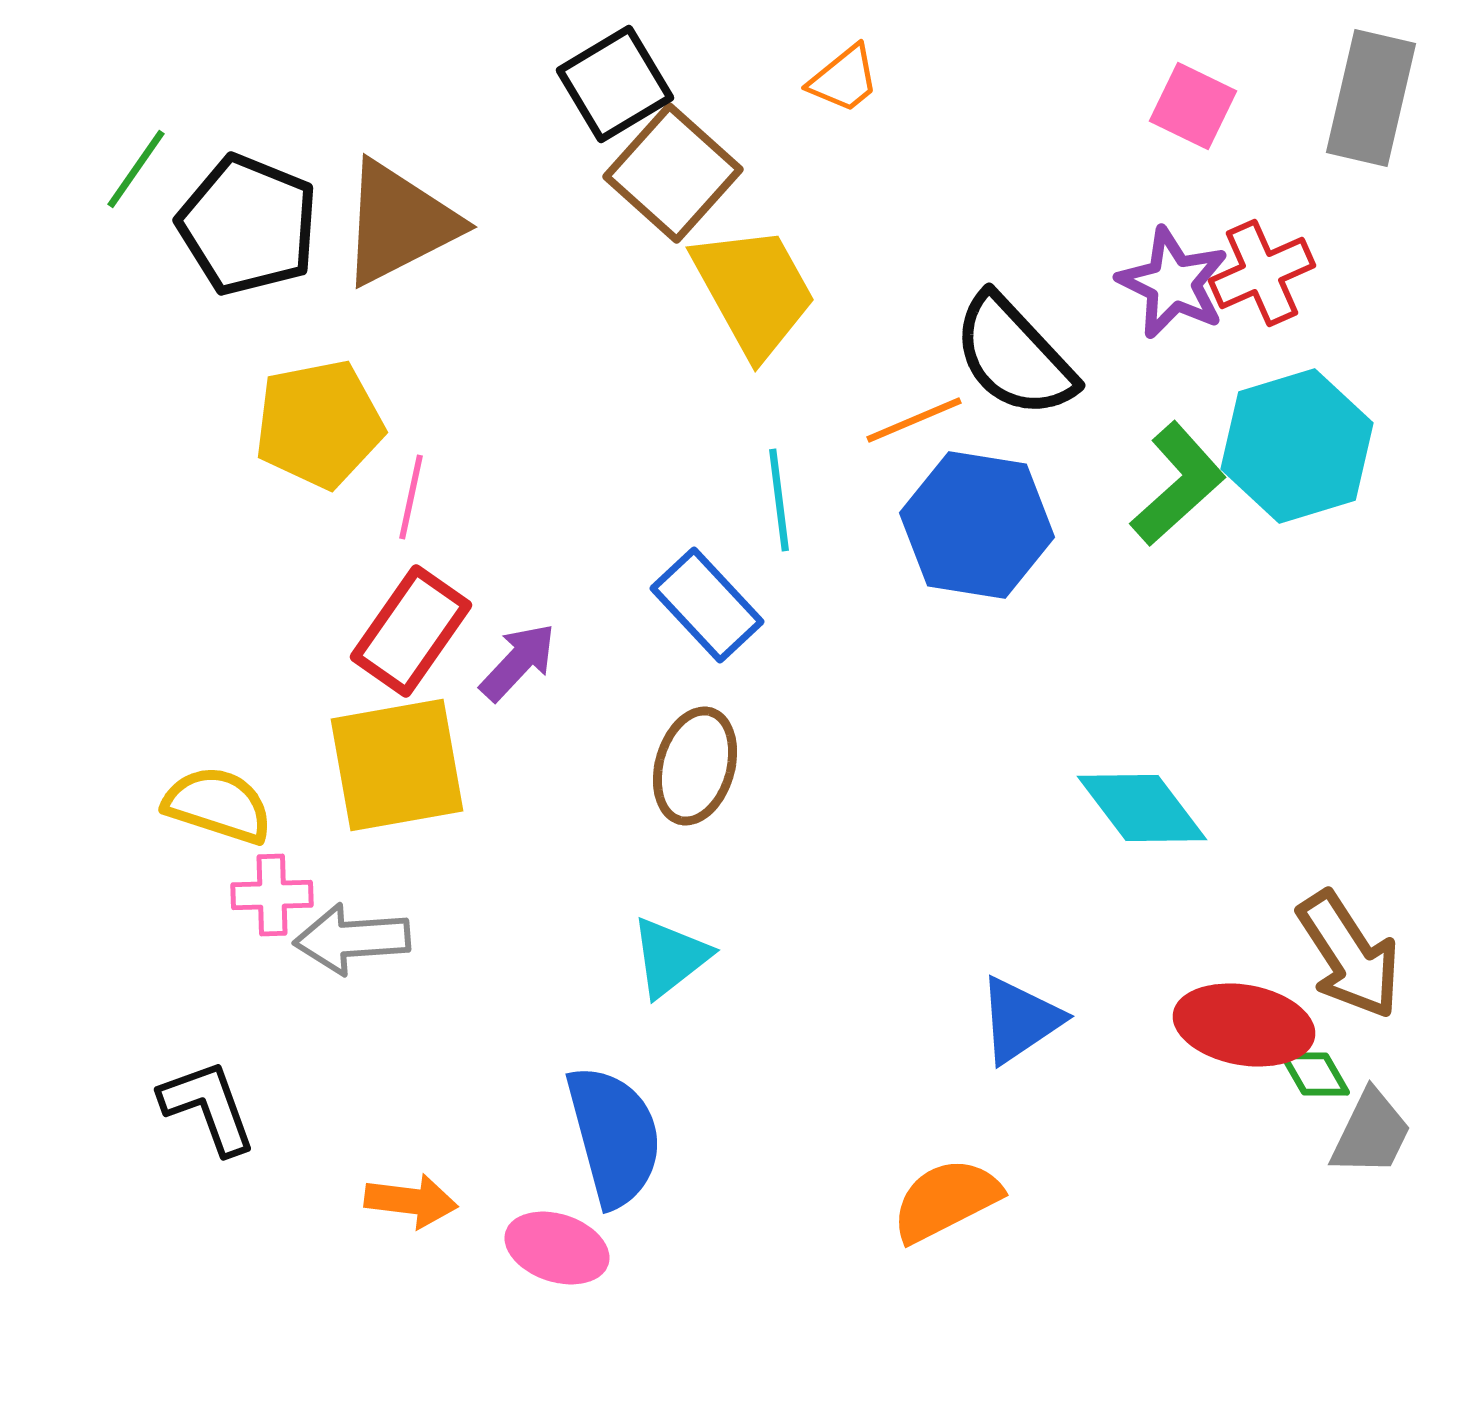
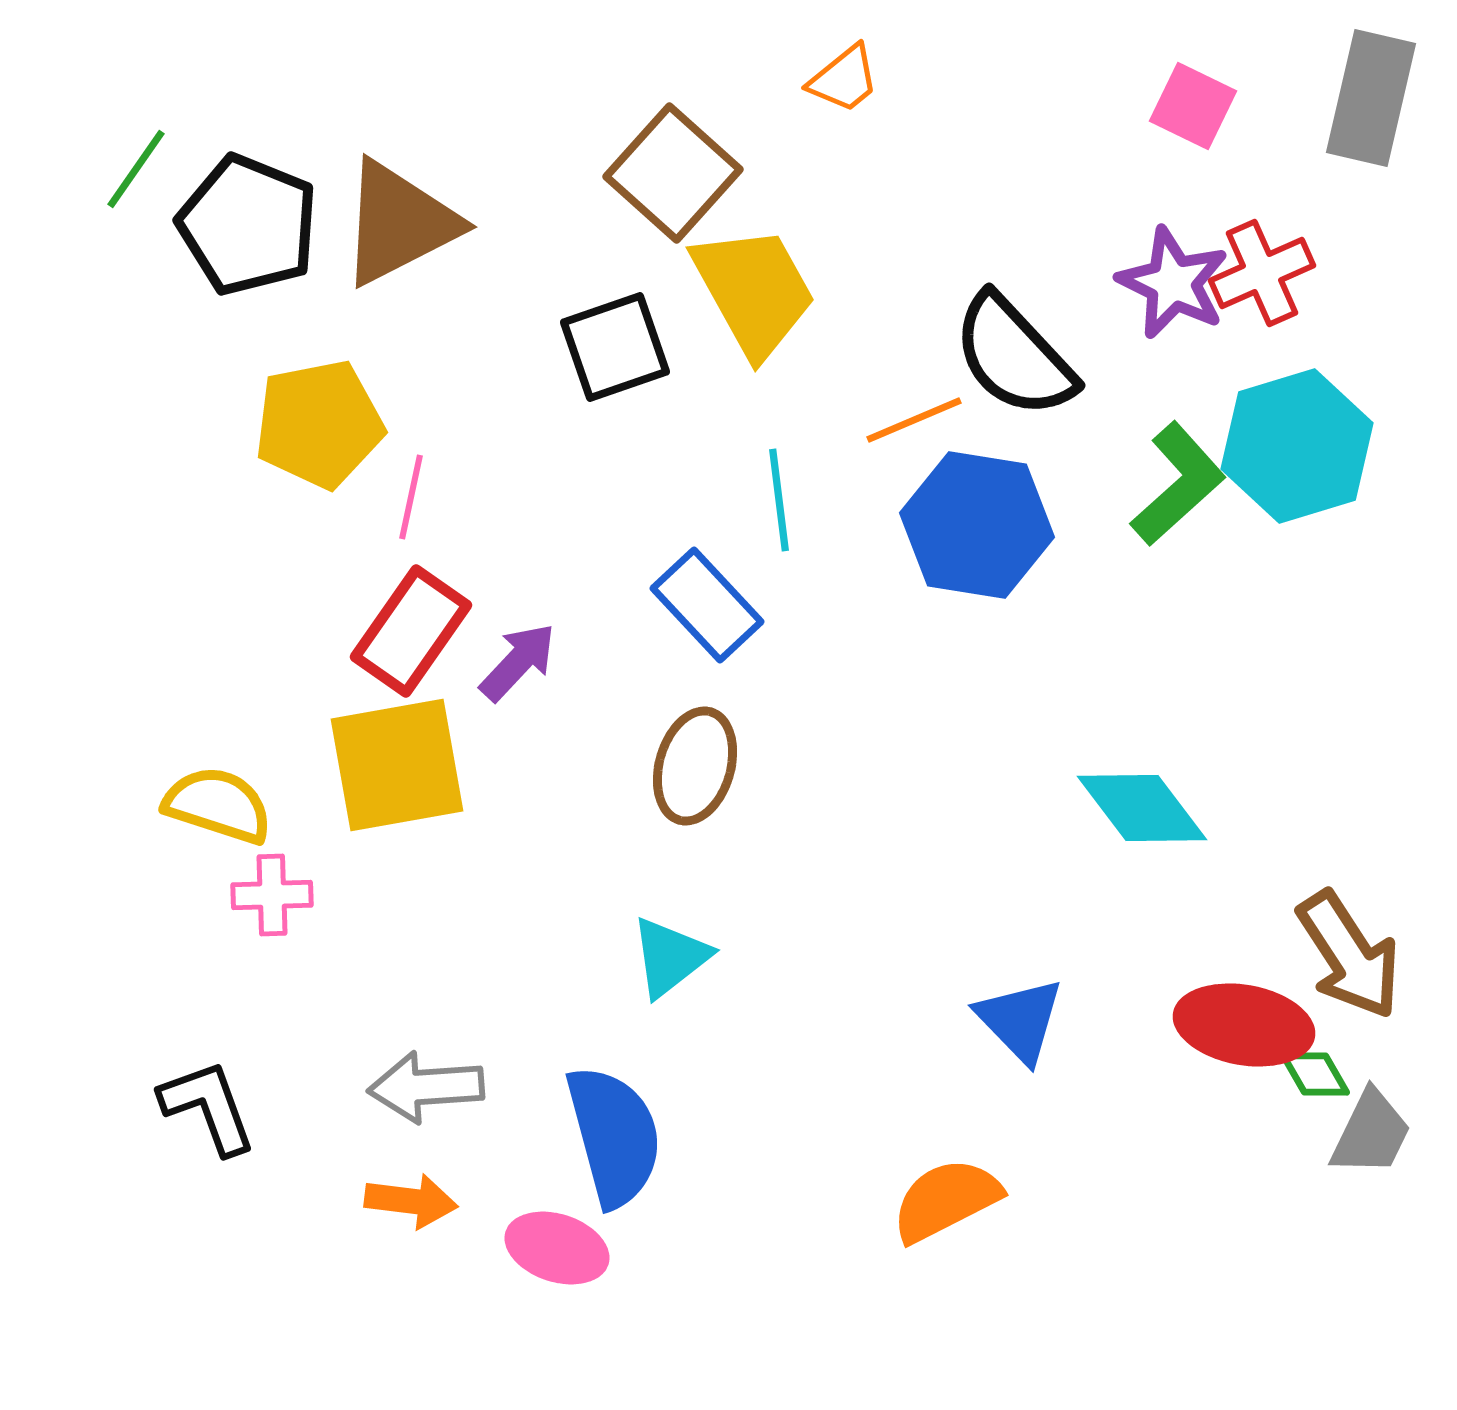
black square: moved 263 px down; rotated 12 degrees clockwise
gray arrow: moved 74 px right, 148 px down
blue triangle: rotated 40 degrees counterclockwise
